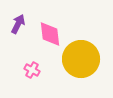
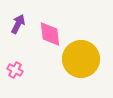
pink cross: moved 17 px left
